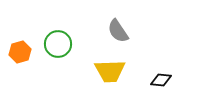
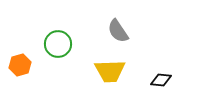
orange hexagon: moved 13 px down
